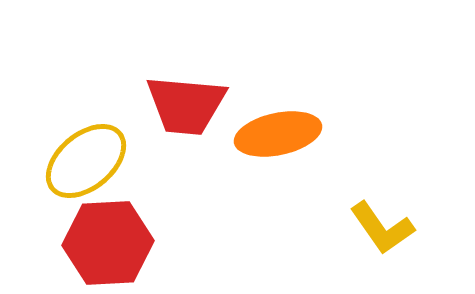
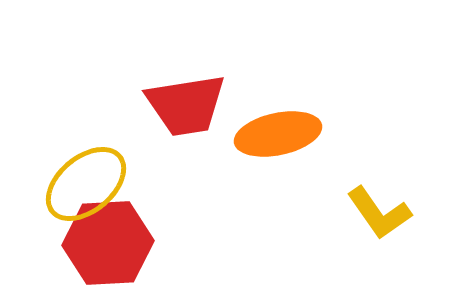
red trapezoid: rotated 14 degrees counterclockwise
yellow ellipse: moved 23 px down
yellow L-shape: moved 3 px left, 15 px up
